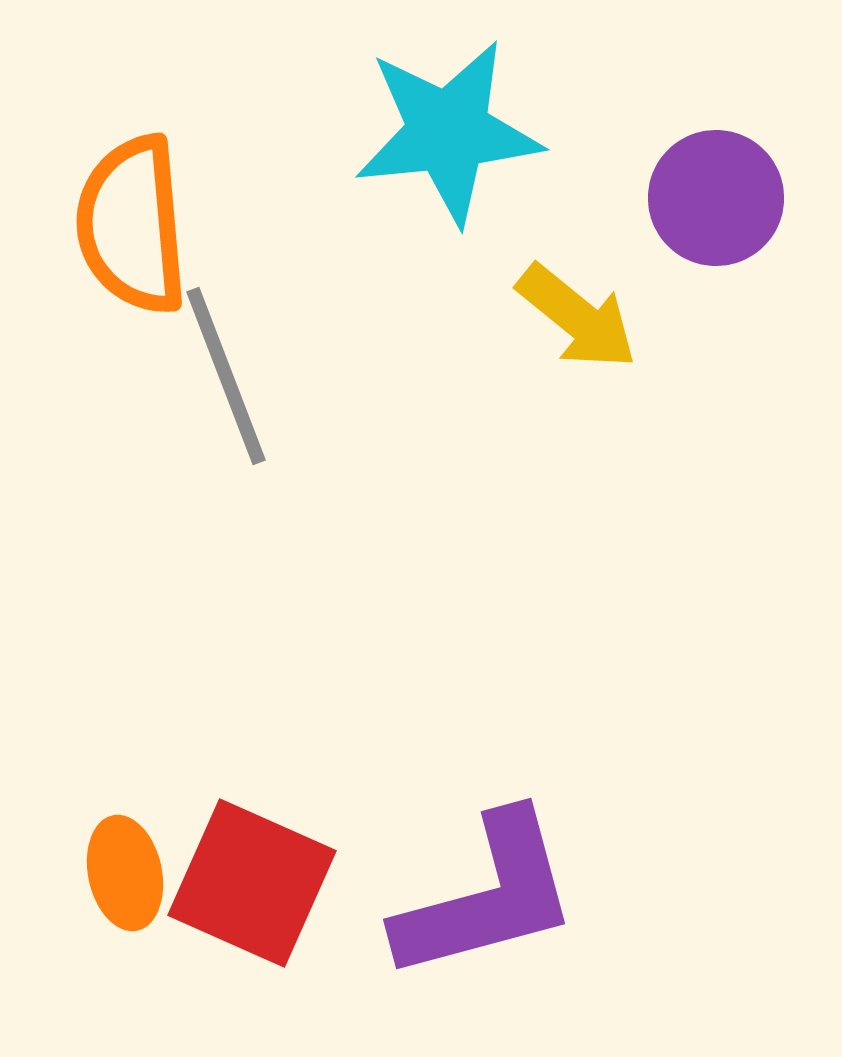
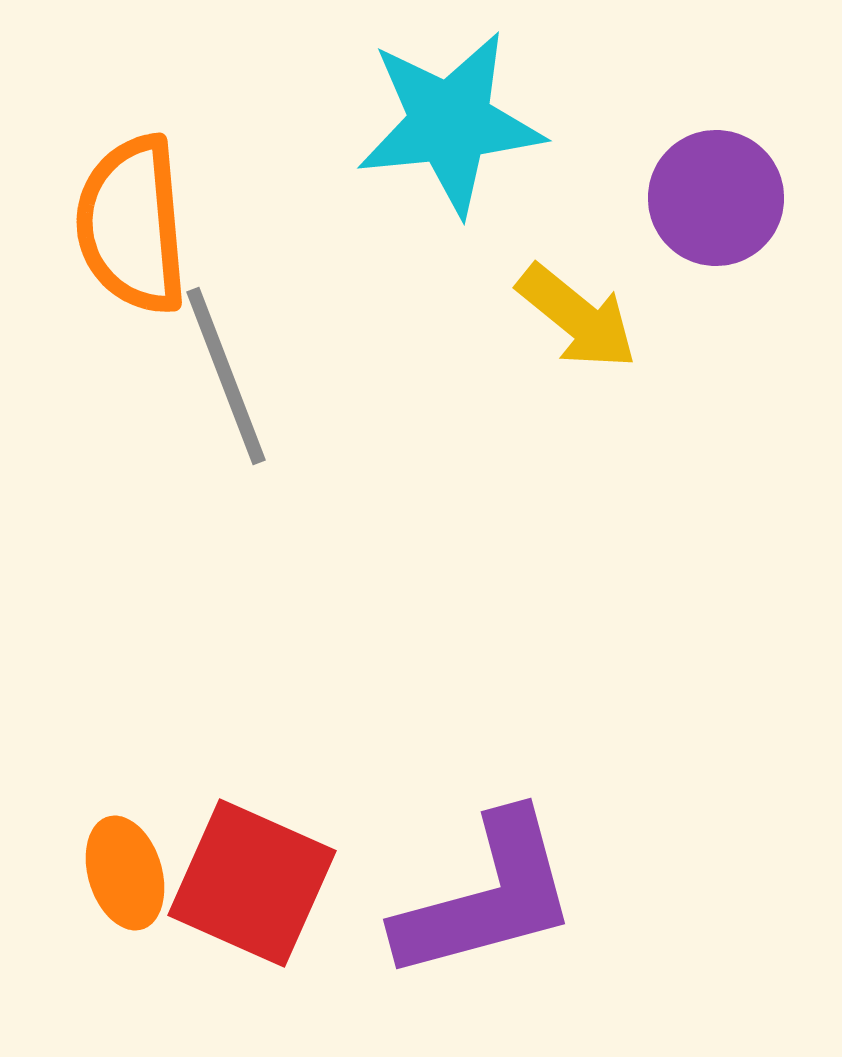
cyan star: moved 2 px right, 9 px up
orange ellipse: rotated 5 degrees counterclockwise
